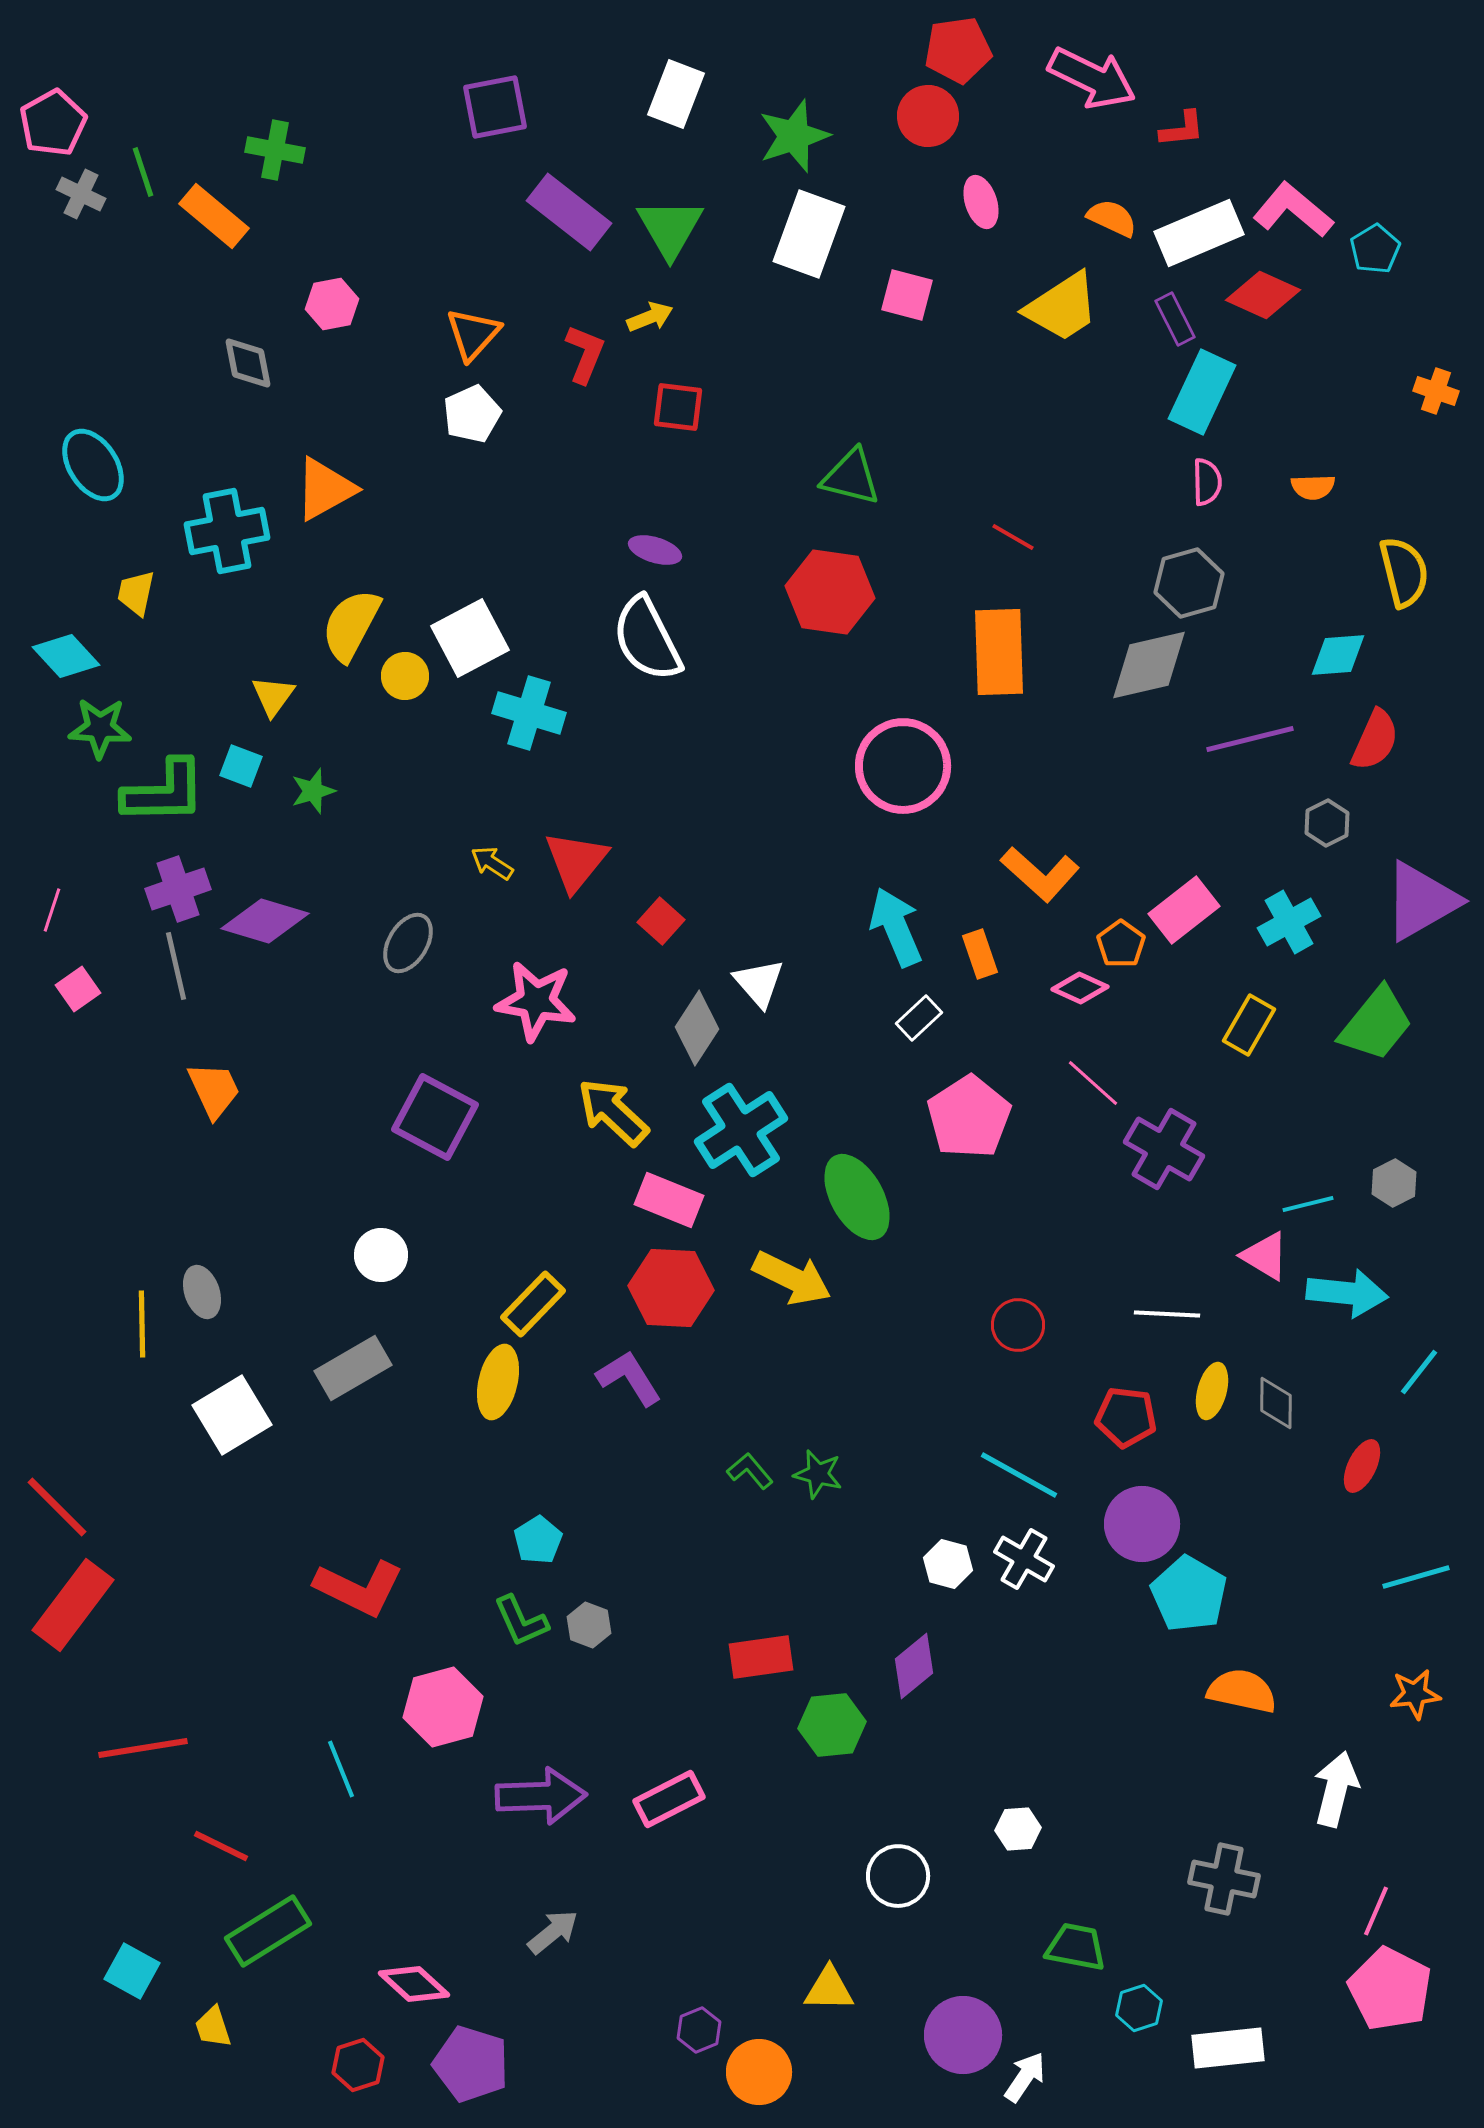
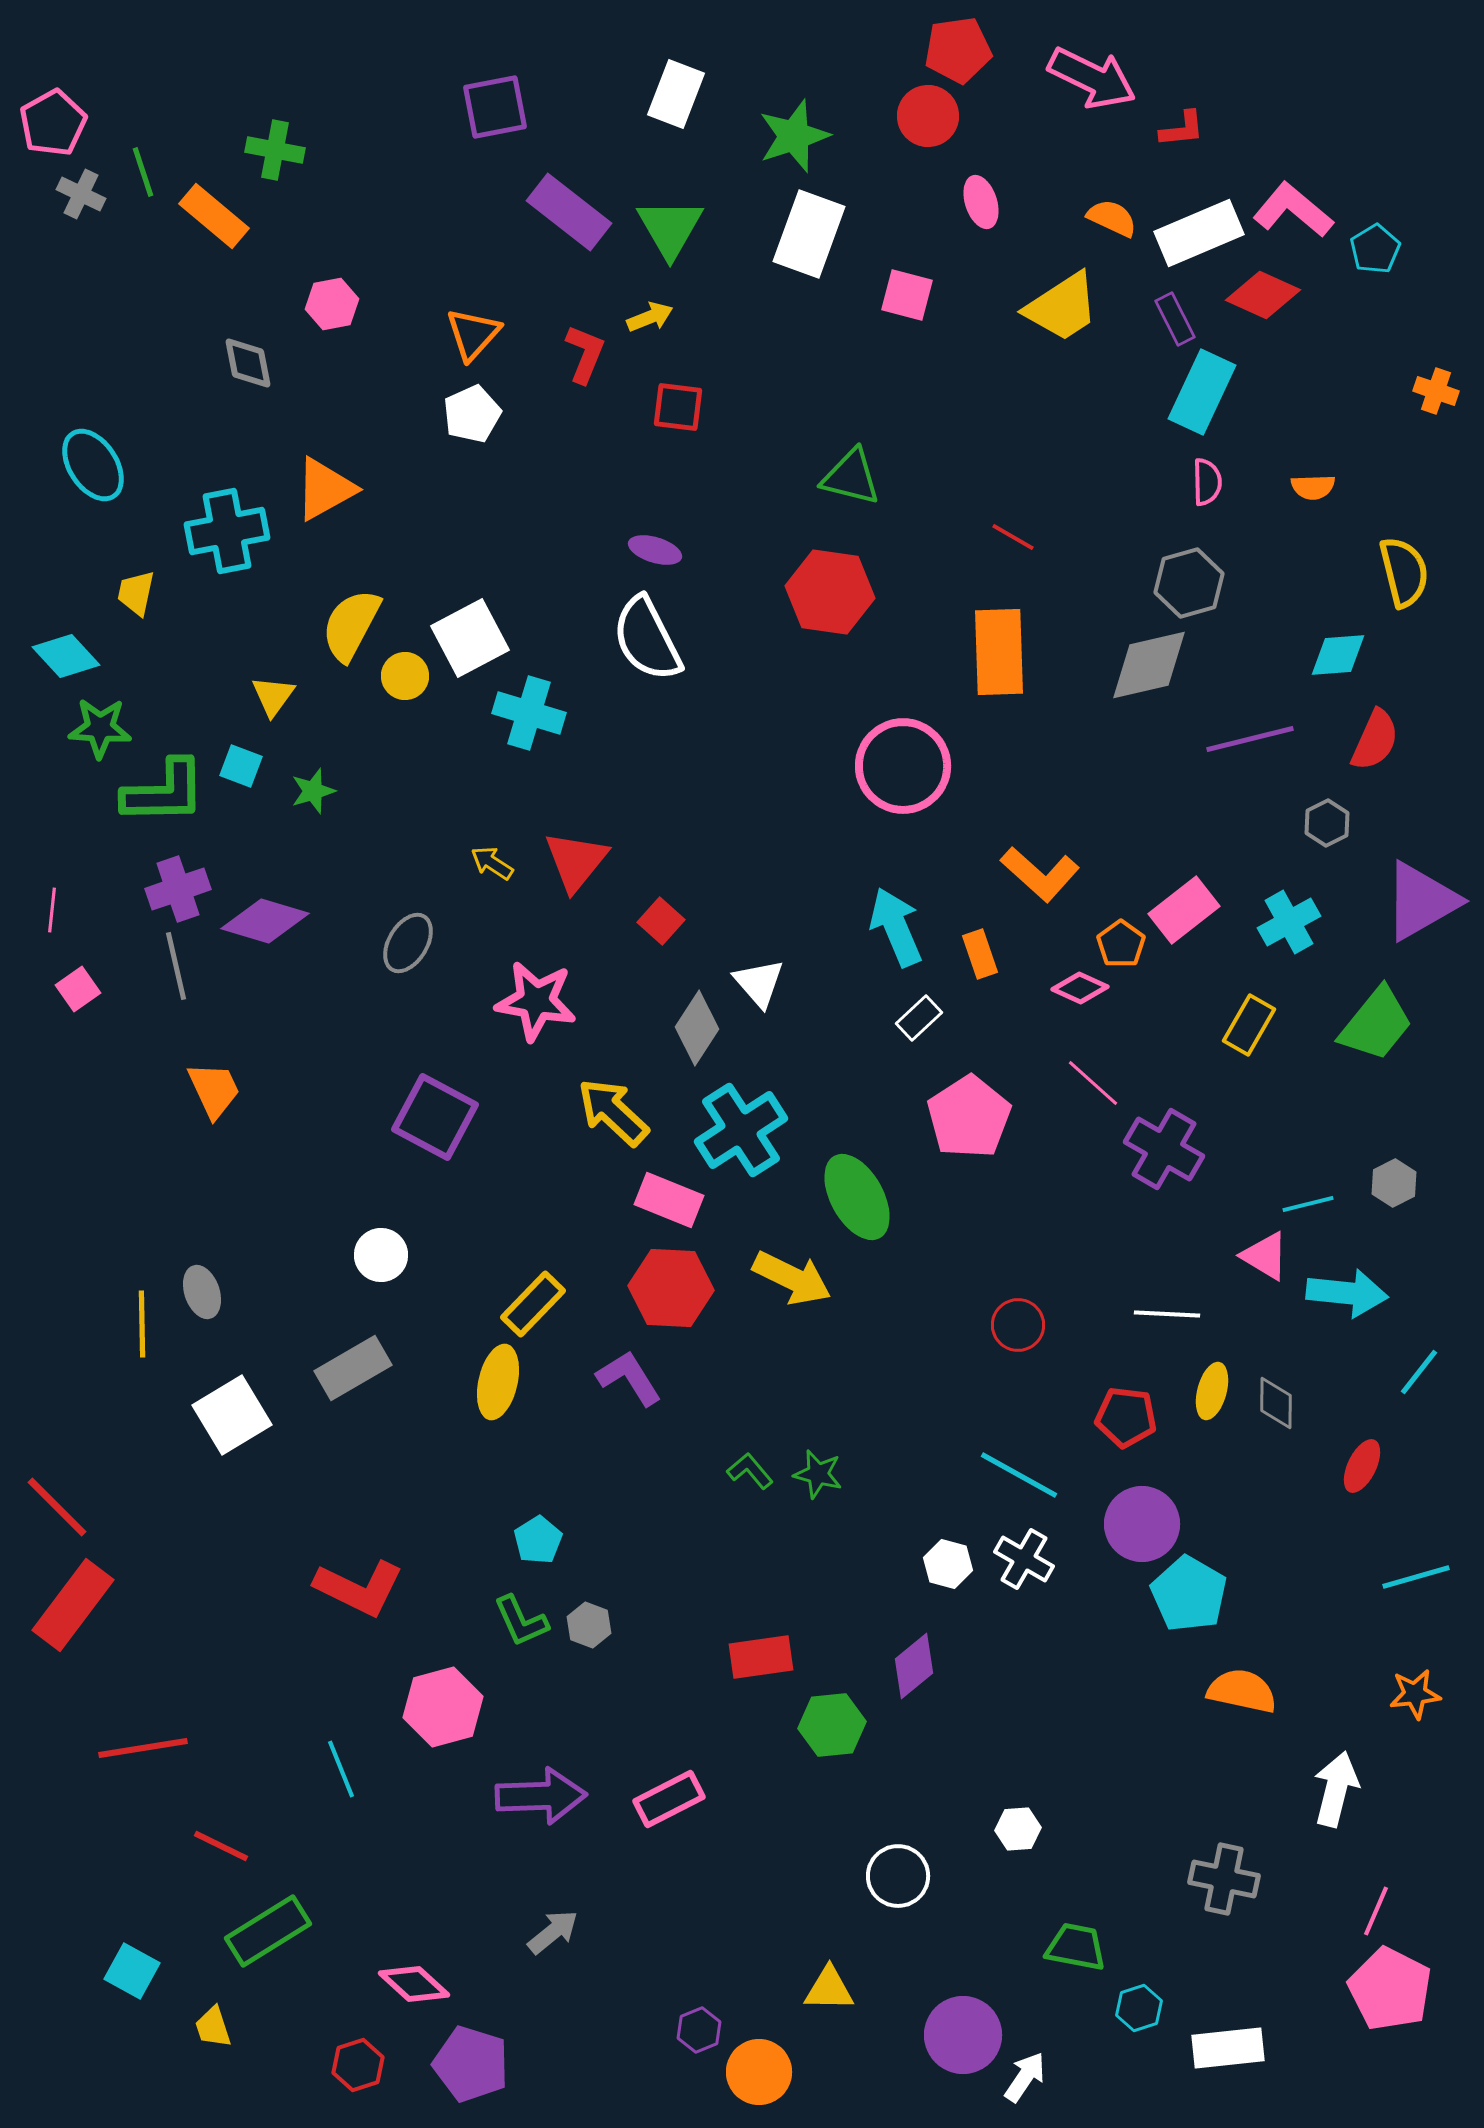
pink line at (52, 910): rotated 12 degrees counterclockwise
